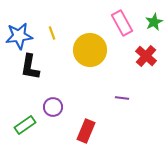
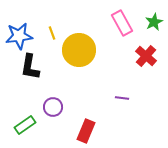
yellow circle: moved 11 px left
